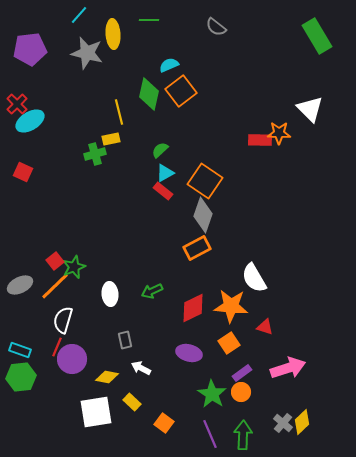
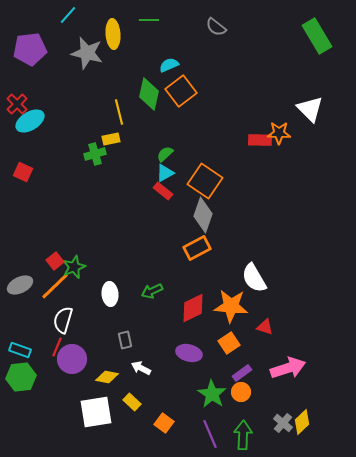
cyan line at (79, 15): moved 11 px left
green semicircle at (160, 150): moved 5 px right, 4 px down
